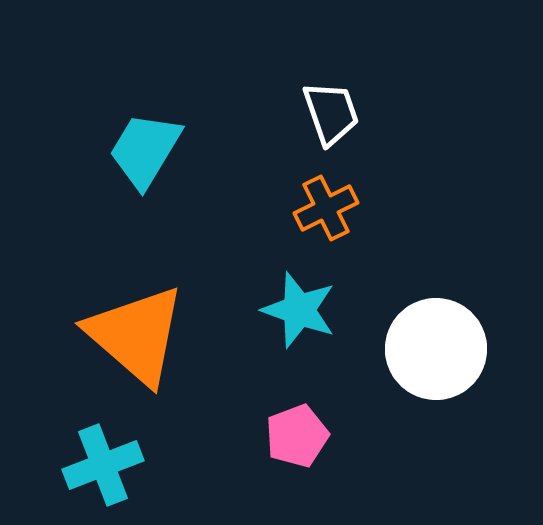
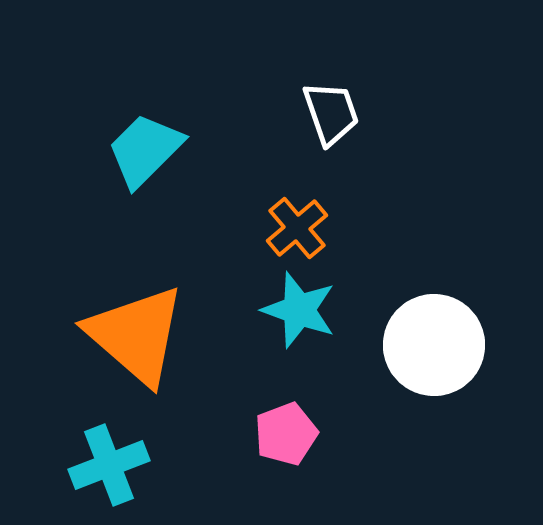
cyan trapezoid: rotated 14 degrees clockwise
orange cross: moved 29 px left, 20 px down; rotated 14 degrees counterclockwise
white circle: moved 2 px left, 4 px up
pink pentagon: moved 11 px left, 2 px up
cyan cross: moved 6 px right
